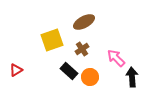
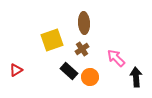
brown ellipse: moved 1 px down; rotated 65 degrees counterclockwise
black arrow: moved 4 px right
